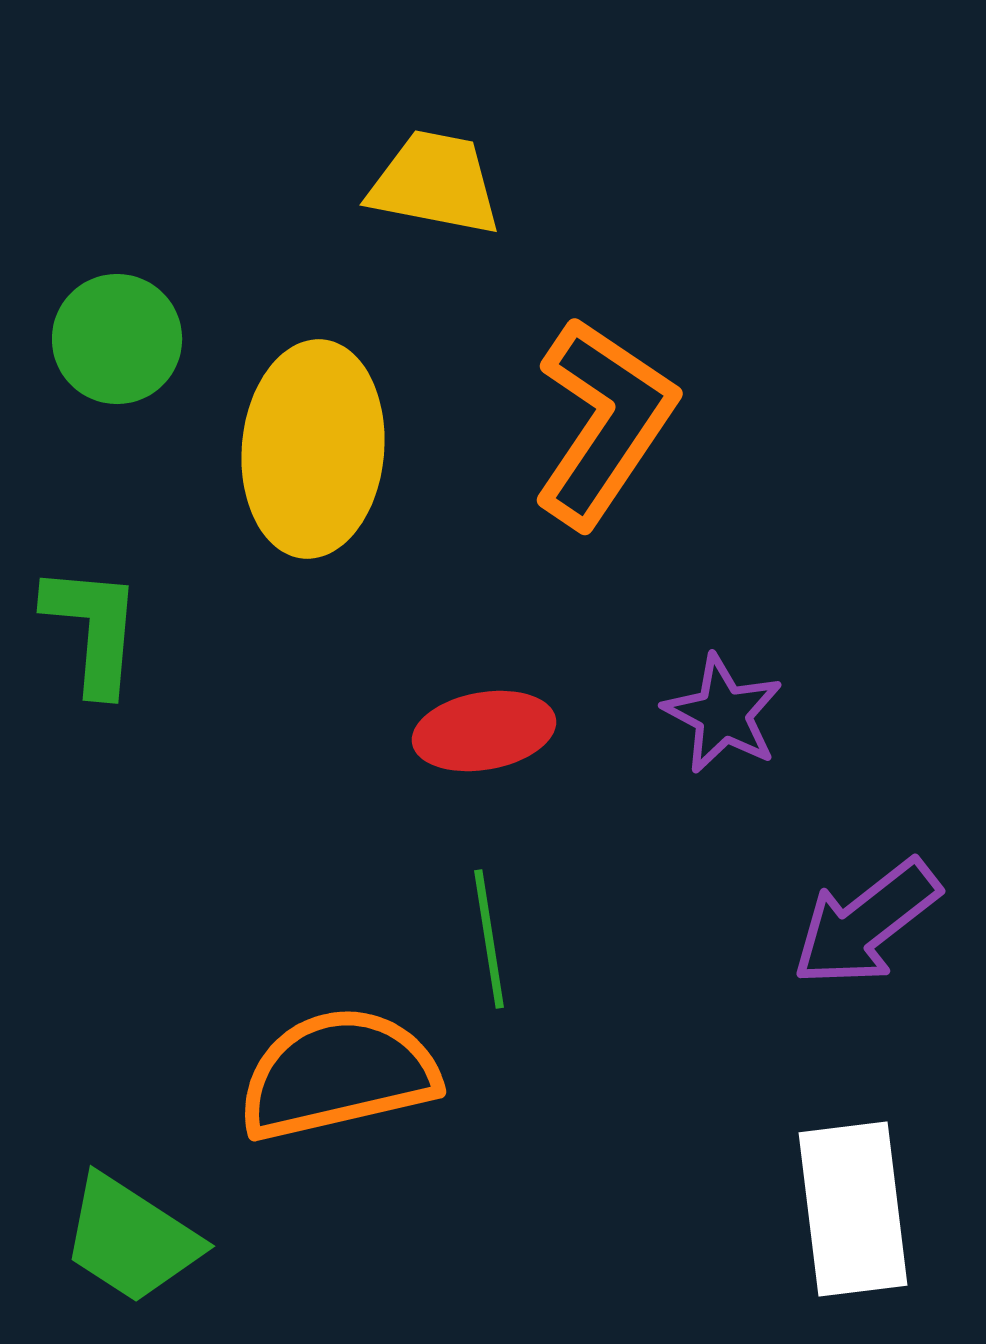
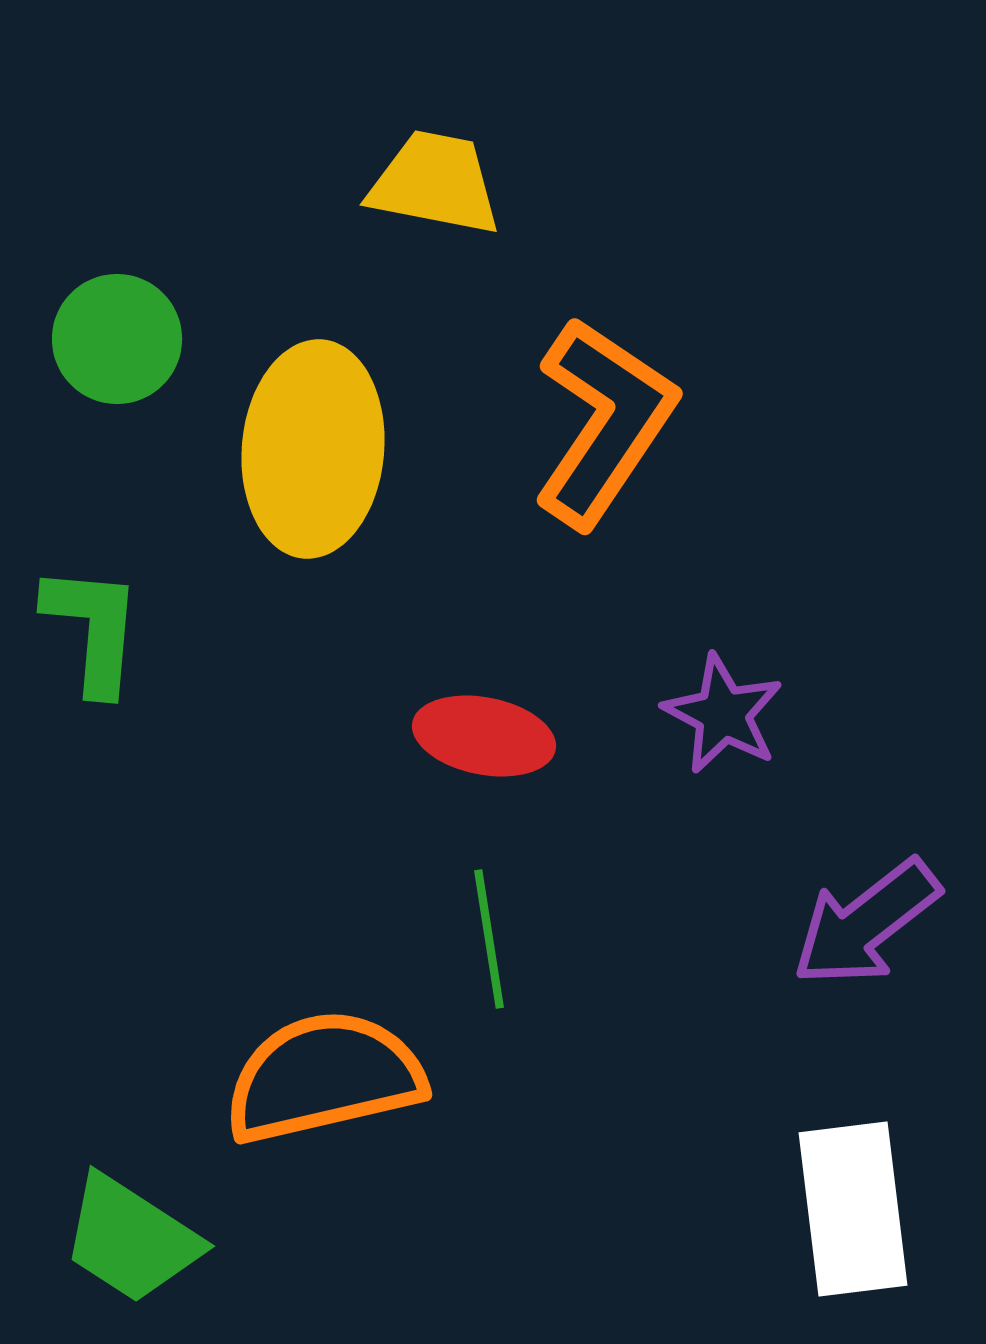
red ellipse: moved 5 px down; rotated 21 degrees clockwise
orange semicircle: moved 14 px left, 3 px down
